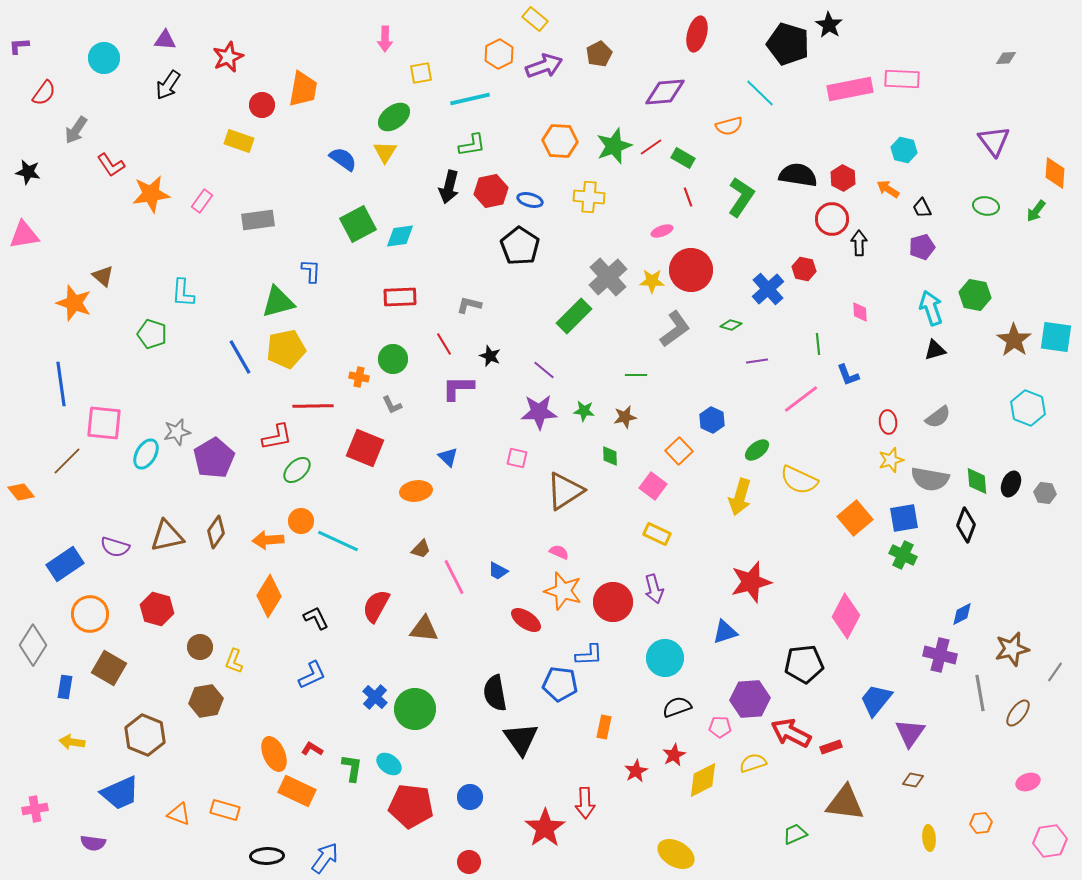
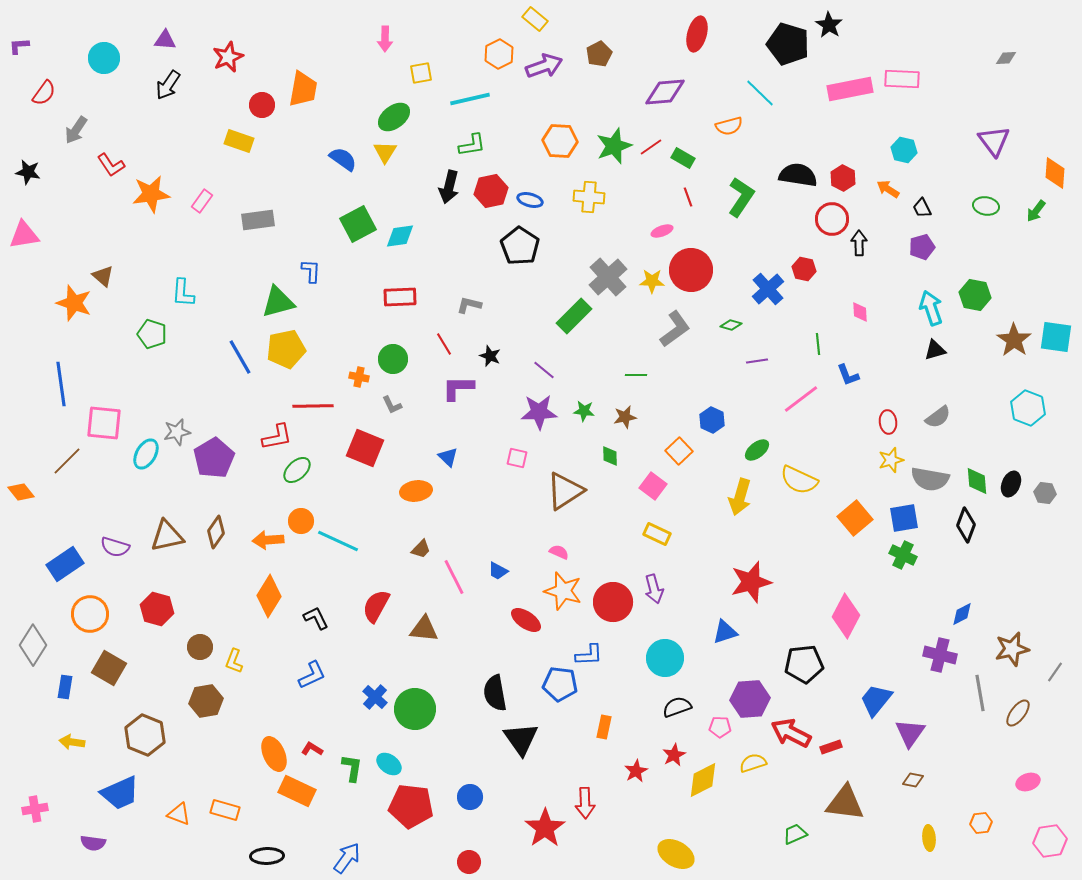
blue arrow at (325, 858): moved 22 px right
